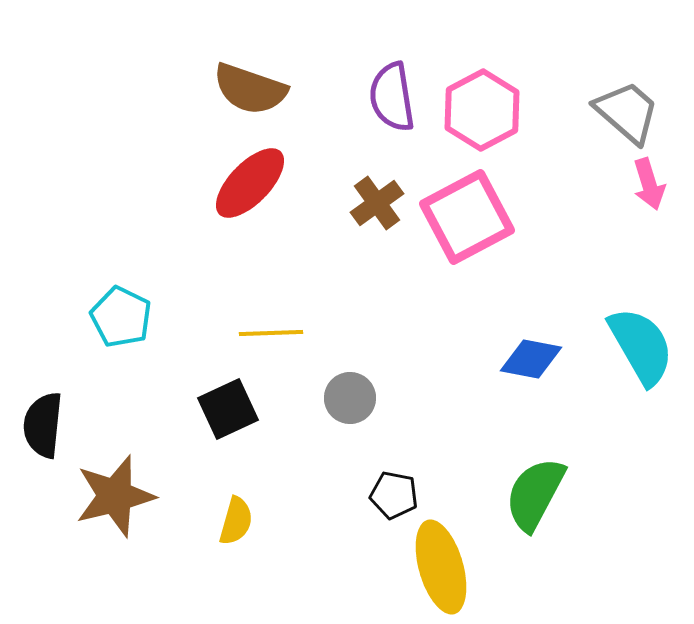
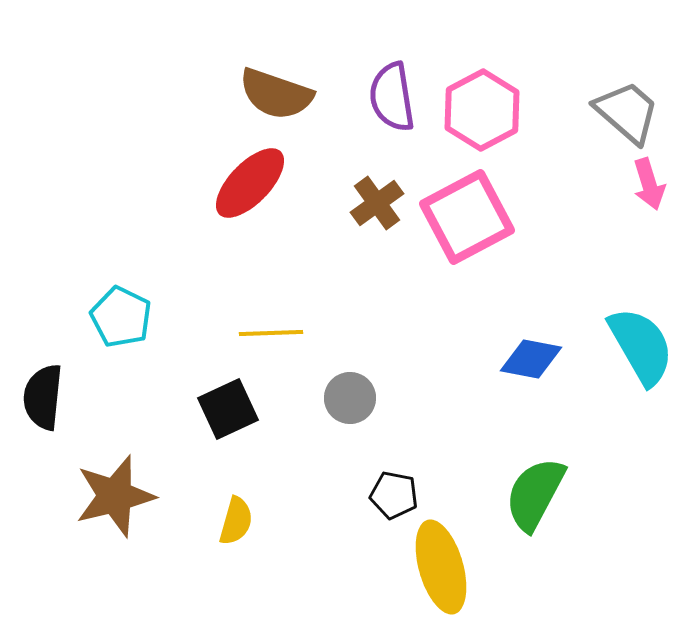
brown semicircle: moved 26 px right, 5 px down
black semicircle: moved 28 px up
